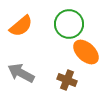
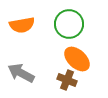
orange semicircle: moved 1 px right, 1 px up; rotated 30 degrees clockwise
orange ellipse: moved 9 px left, 7 px down
